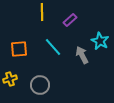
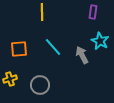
purple rectangle: moved 23 px right, 8 px up; rotated 40 degrees counterclockwise
